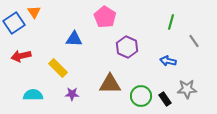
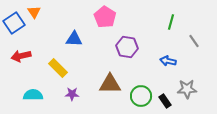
purple hexagon: rotated 15 degrees counterclockwise
black rectangle: moved 2 px down
